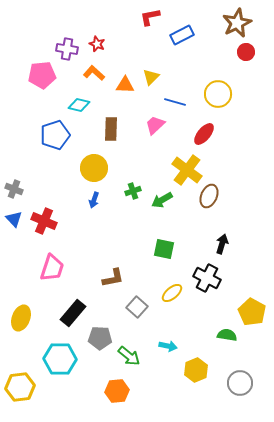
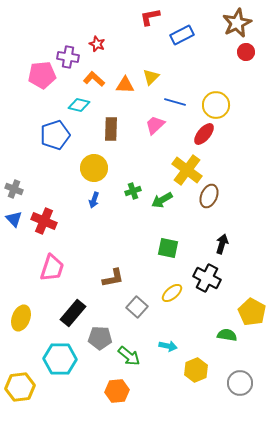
purple cross at (67, 49): moved 1 px right, 8 px down
orange L-shape at (94, 73): moved 6 px down
yellow circle at (218, 94): moved 2 px left, 11 px down
green square at (164, 249): moved 4 px right, 1 px up
